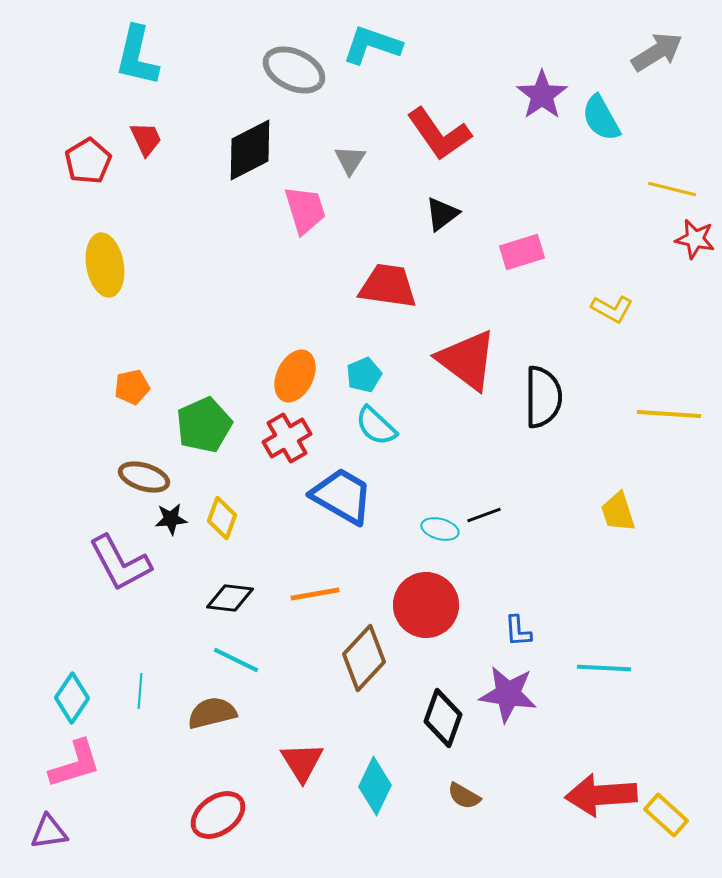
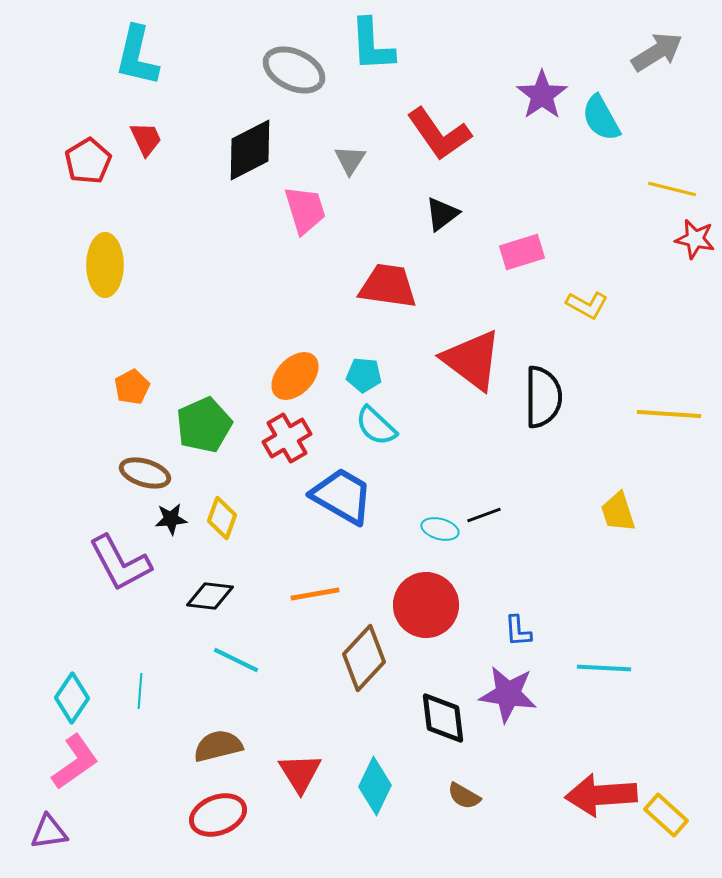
cyan L-shape at (372, 45): rotated 112 degrees counterclockwise
yellow ellipse at (105, 265): rotated 10 degrees clockwise
yellow L-shape at (612, 309): moved 25 px left, 4 px up
red triangle at (467, 360): moved 5 px right
cyan pentagon at (364, 375): rotated 28 degrees clockwise
orange ellipse at (295, 376): rotated 18 degrees clockwise
orange pentagon at (132, 387): rotated 16 degrees counterclockwise
brown ellipse at (144, 477): moved 1 px right, 4 px up
black diamond at (230, 598): moved 20 px left, 2 px up
brown semicircle at (212, 713): moved 6 px right, 33 px down
black diamond at (443, 718): rotated 26 degrees counterclockwise
red triangle at (302, 762): moved 2 px left, 11 px down
pink L-shape at (75, 764): moved 2 px up; rotated 18 degrees counterclockwise
red ellipse at (218, 815): rotated 14 degrees clockwise
